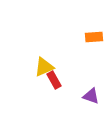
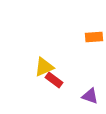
red rectangle: rotated 24 degrees counterclockwise
purple triangle: moved 1 px left
